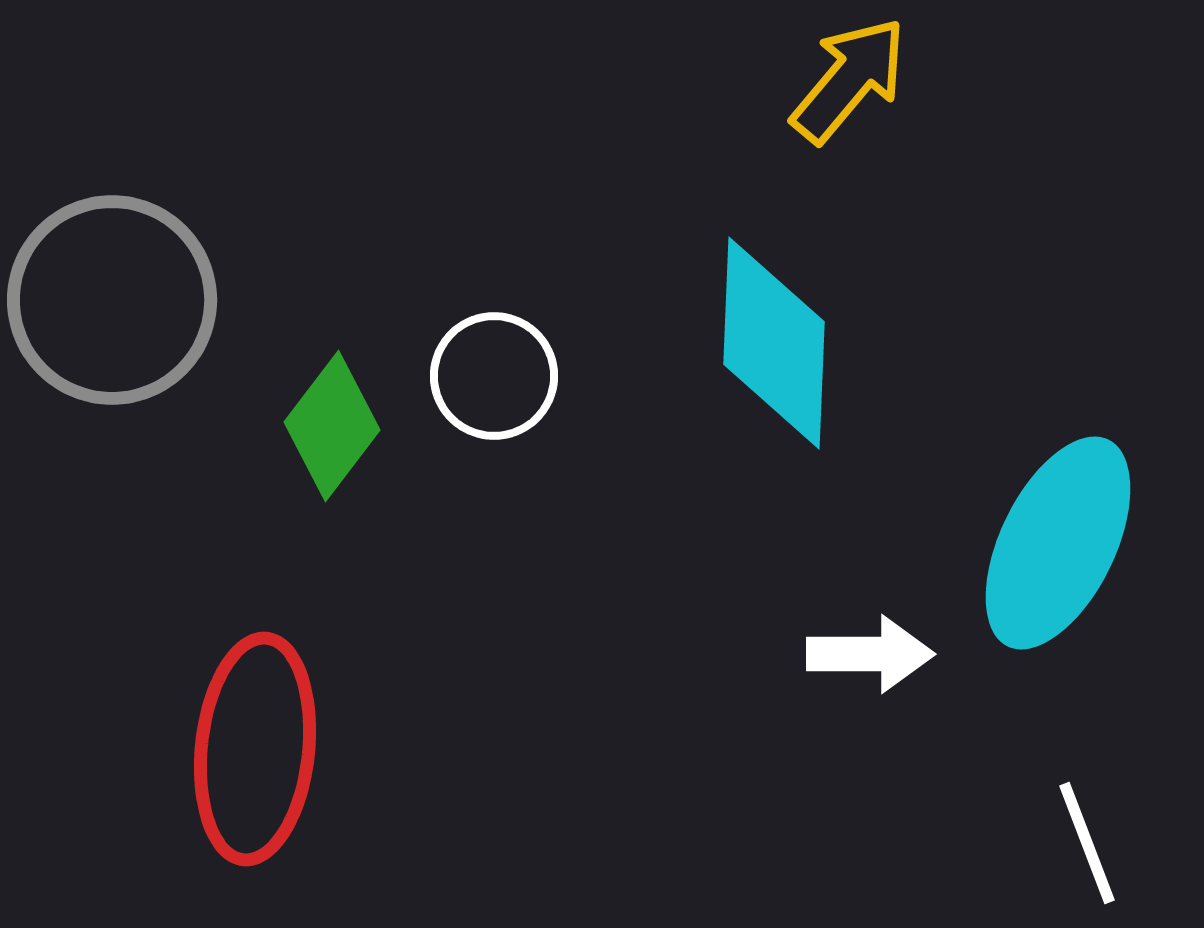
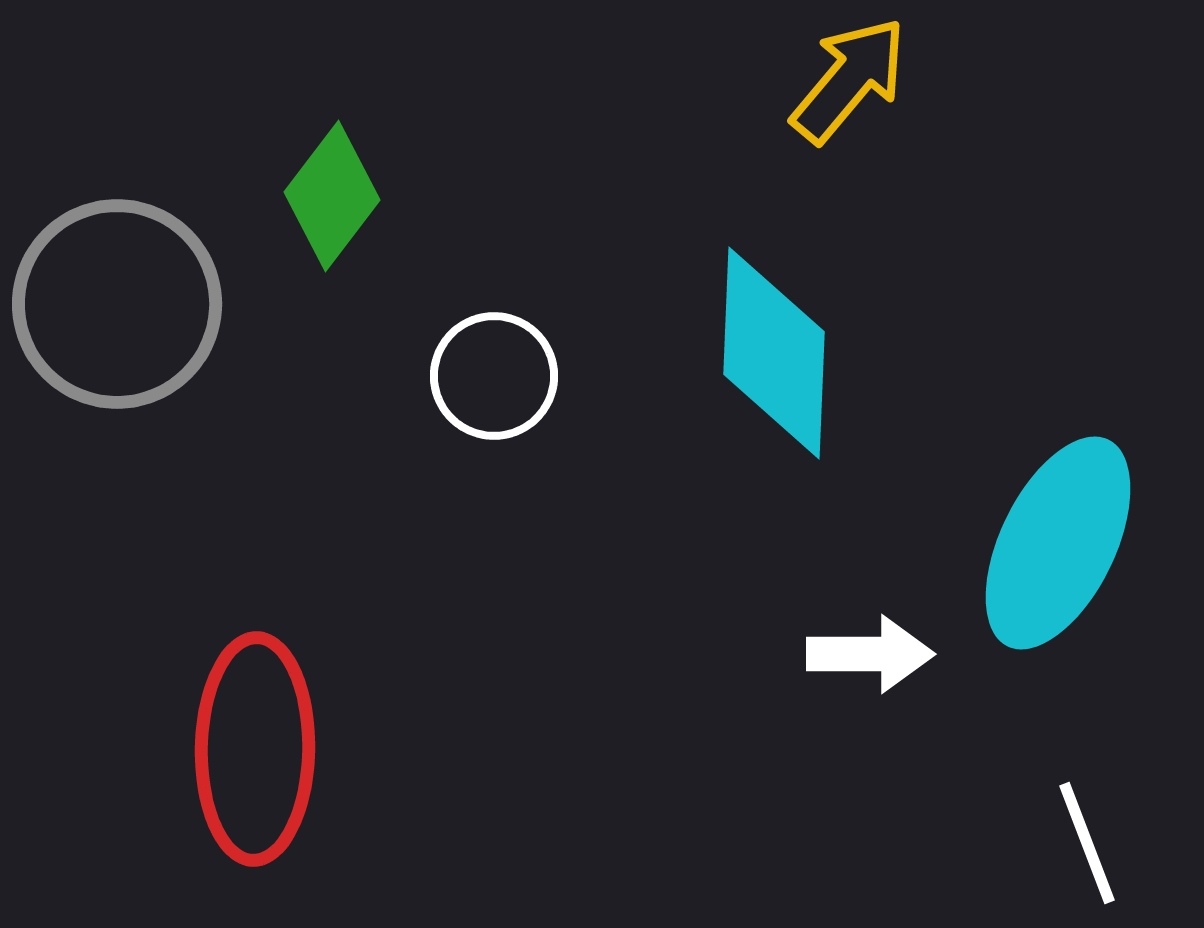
gray circle: moved 5 px right, 4 px down
cyan diamond: moved 10 px down
green diamond: moved 230 px up
red ellipse: rotated 5 degrees counterclockwise
